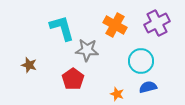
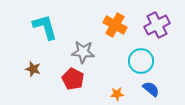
purple cross: moved 2 px down
cyan L-shape: moved 17 px left, 1 px up
gray star: moved 4 px left, 2 px down
brown star: moved 4 px right, 4 px down
red pentagon: rotated 10 degrees counterclockwise
blue semicircle: moved 3 px right, 2 px down; rotated 54 degrees clockwise
orange star: rotated 24 degrees counterclockwise
